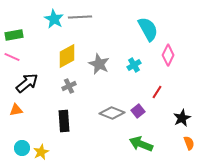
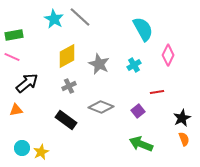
gray line: rotated 45 degrees clockwise
cyan semicircle: moved 5 px left
red line: rotated 48 degrees clockwise
gray diamond: moved 11 px left, 6 px up
black rectangle: moved 2 px right, 1 px up; rotated 50 degrees counterclockwise
orange semicircle: moved 5 px left, 4 px up
